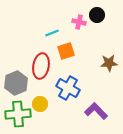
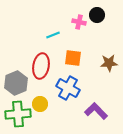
cyan line: moved 1 px right, 2 px down
orange square: moved 7 px right, 7 px down; rotated 24 degrees clockwise
